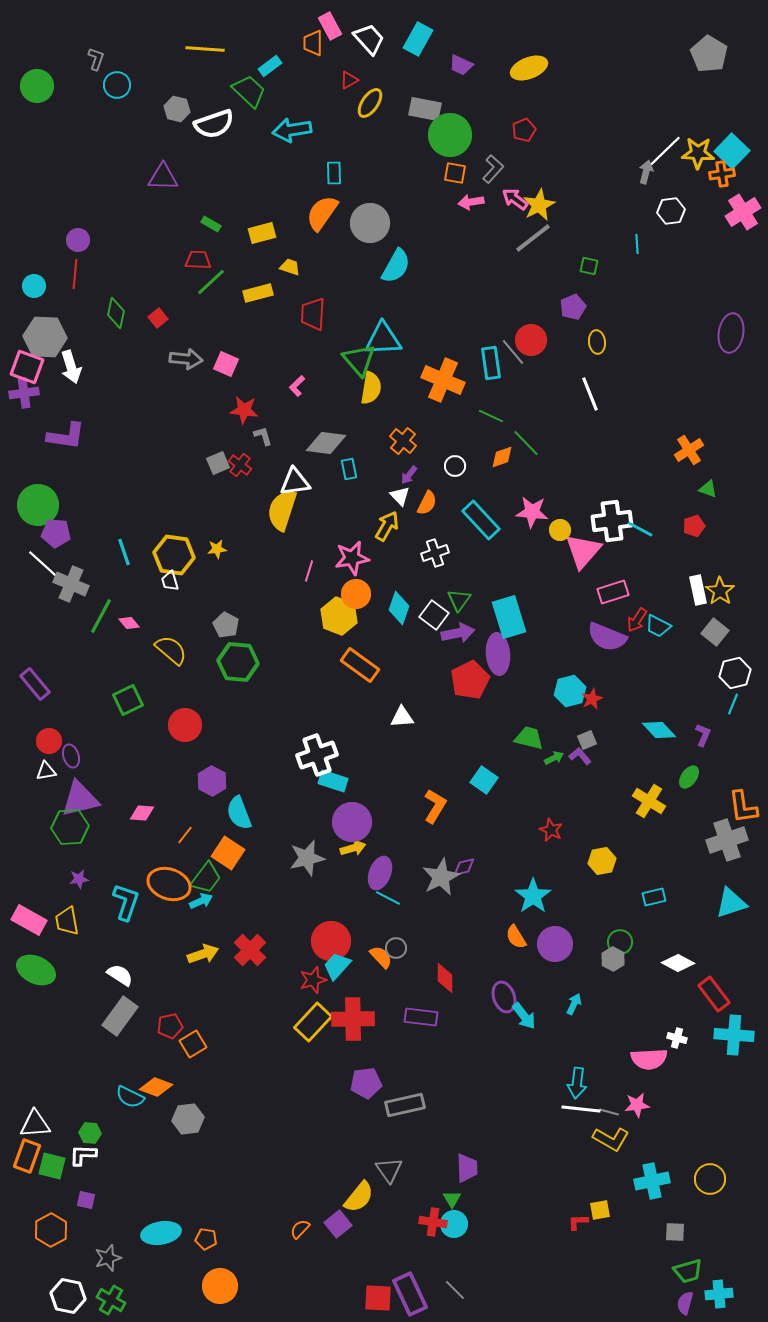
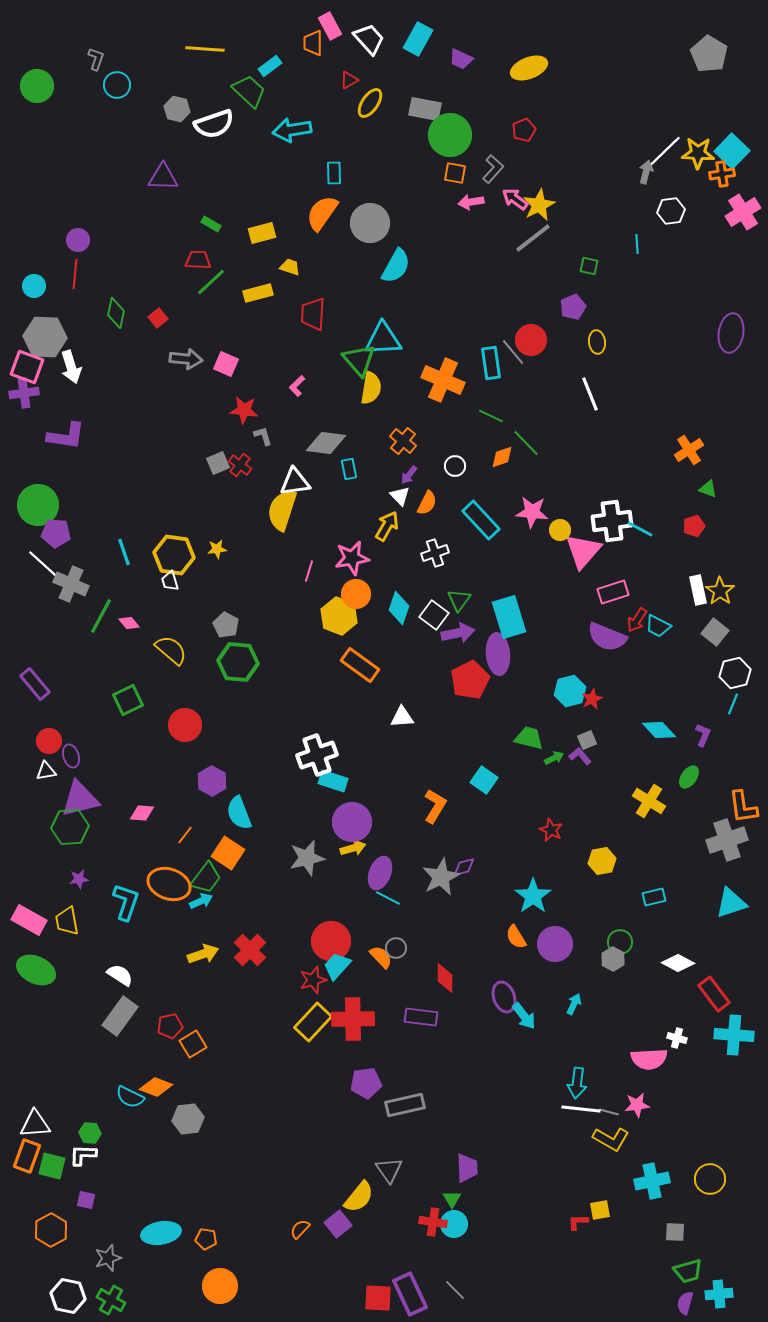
purple trapezoid at (461, 65): moved 6 px up
